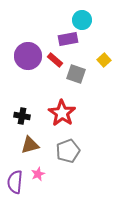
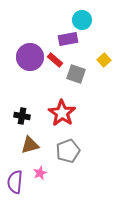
purple circle: moved 2 px right, 1 px down
pink star: moved 2 px right, 1 px up
